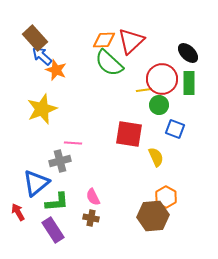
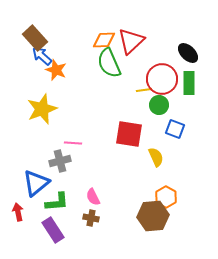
green semicircle: rotated 24 degrees clockwise
red arrow: rotated 18 degrees clockwise
